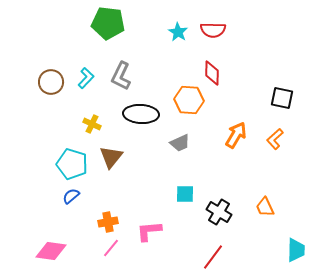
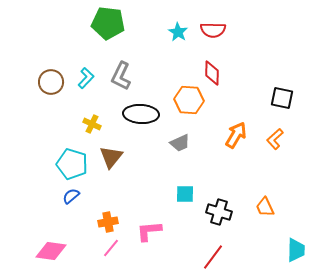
black cross: rotated 15 degrees counterclockwise
